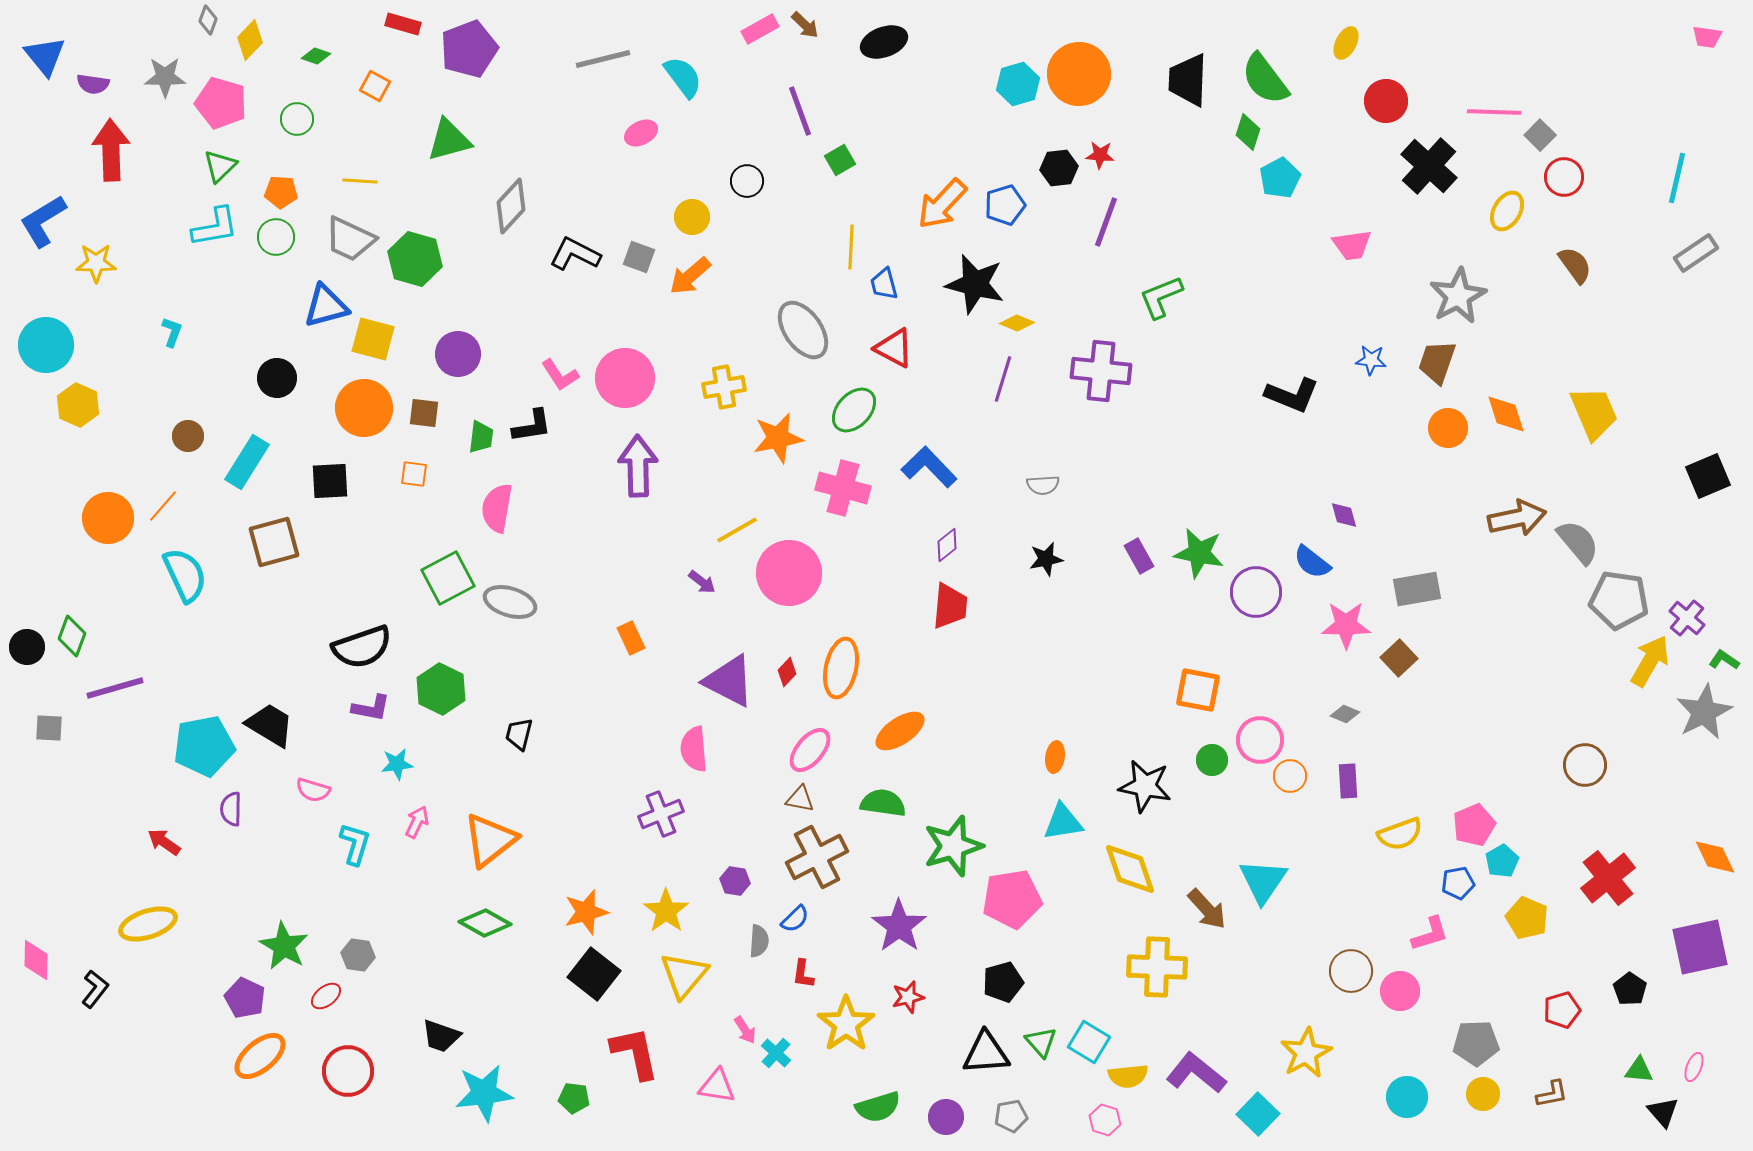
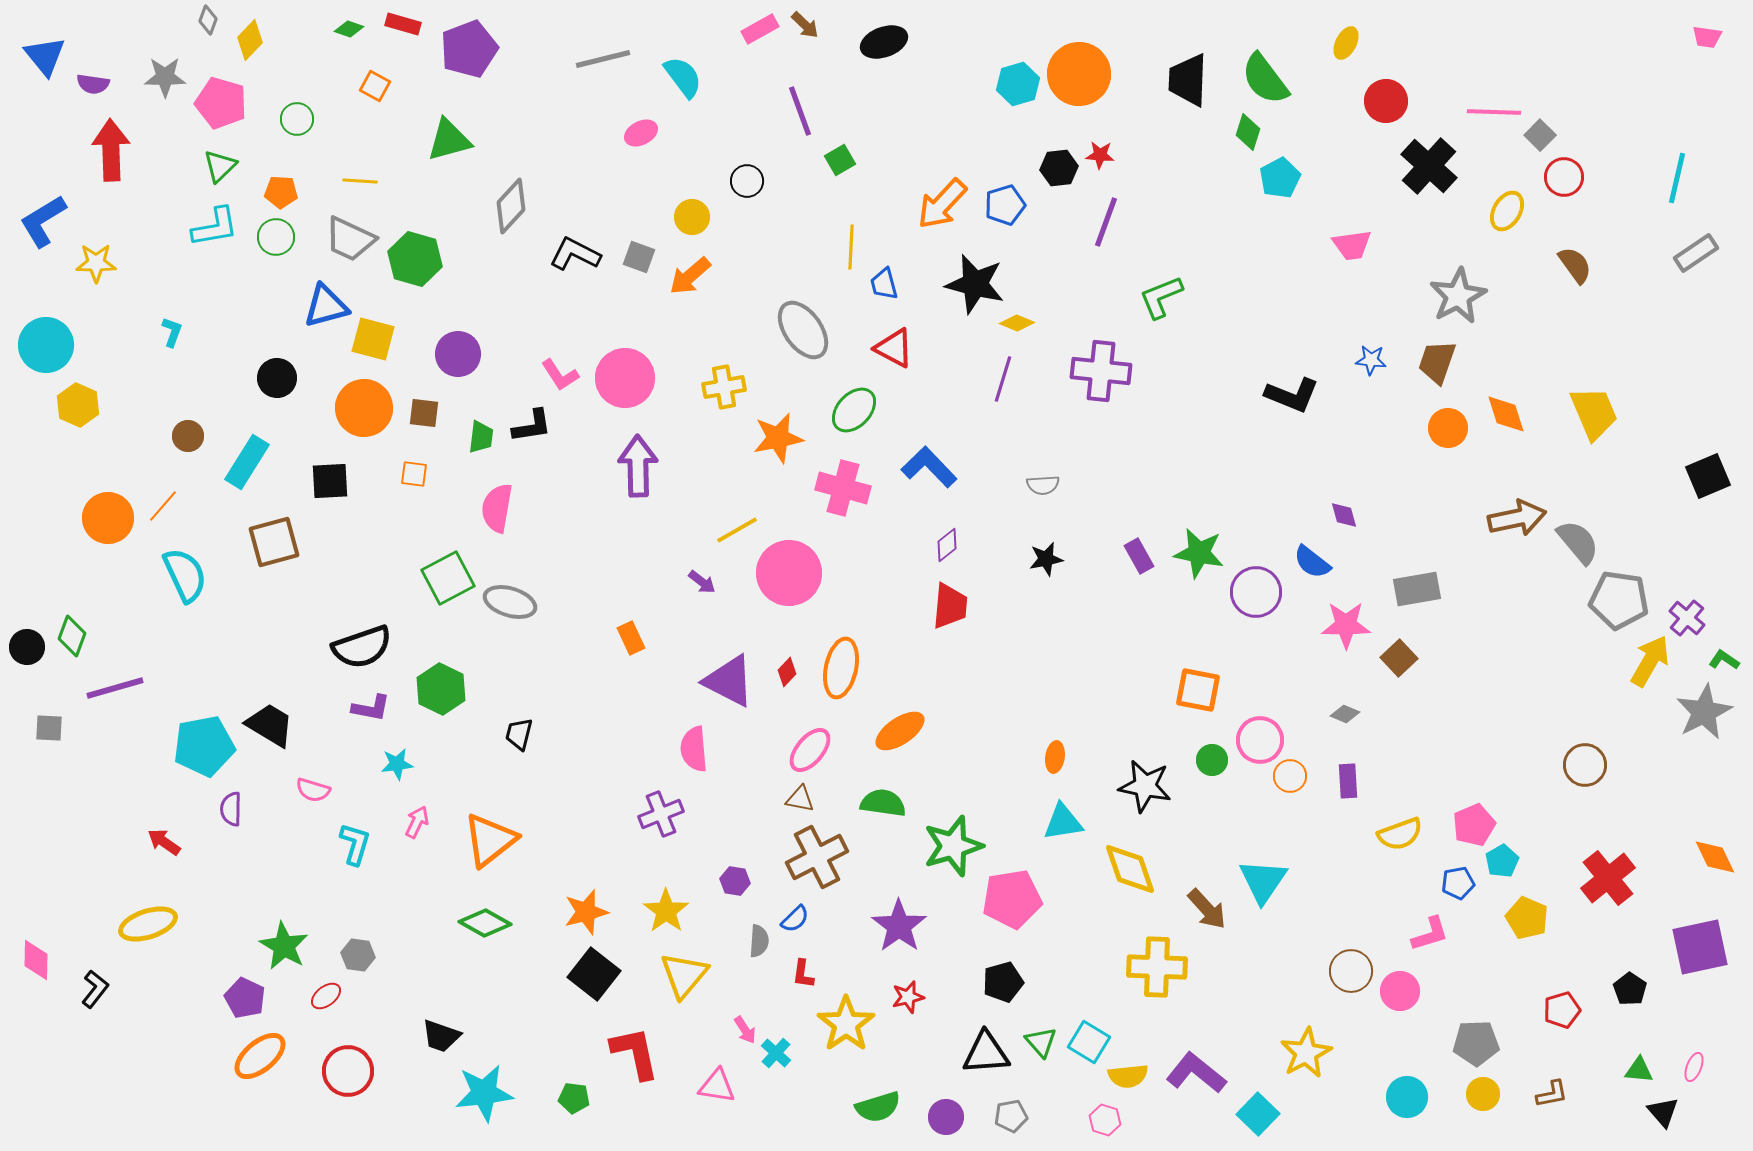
green diamond at (316, 56): moved 33 px right, 27 px up
